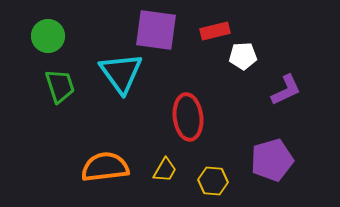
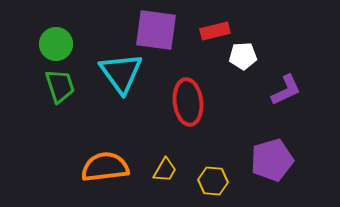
green circle: moved 8 px right, 8 px down
red ellipse: moved 15 px up
